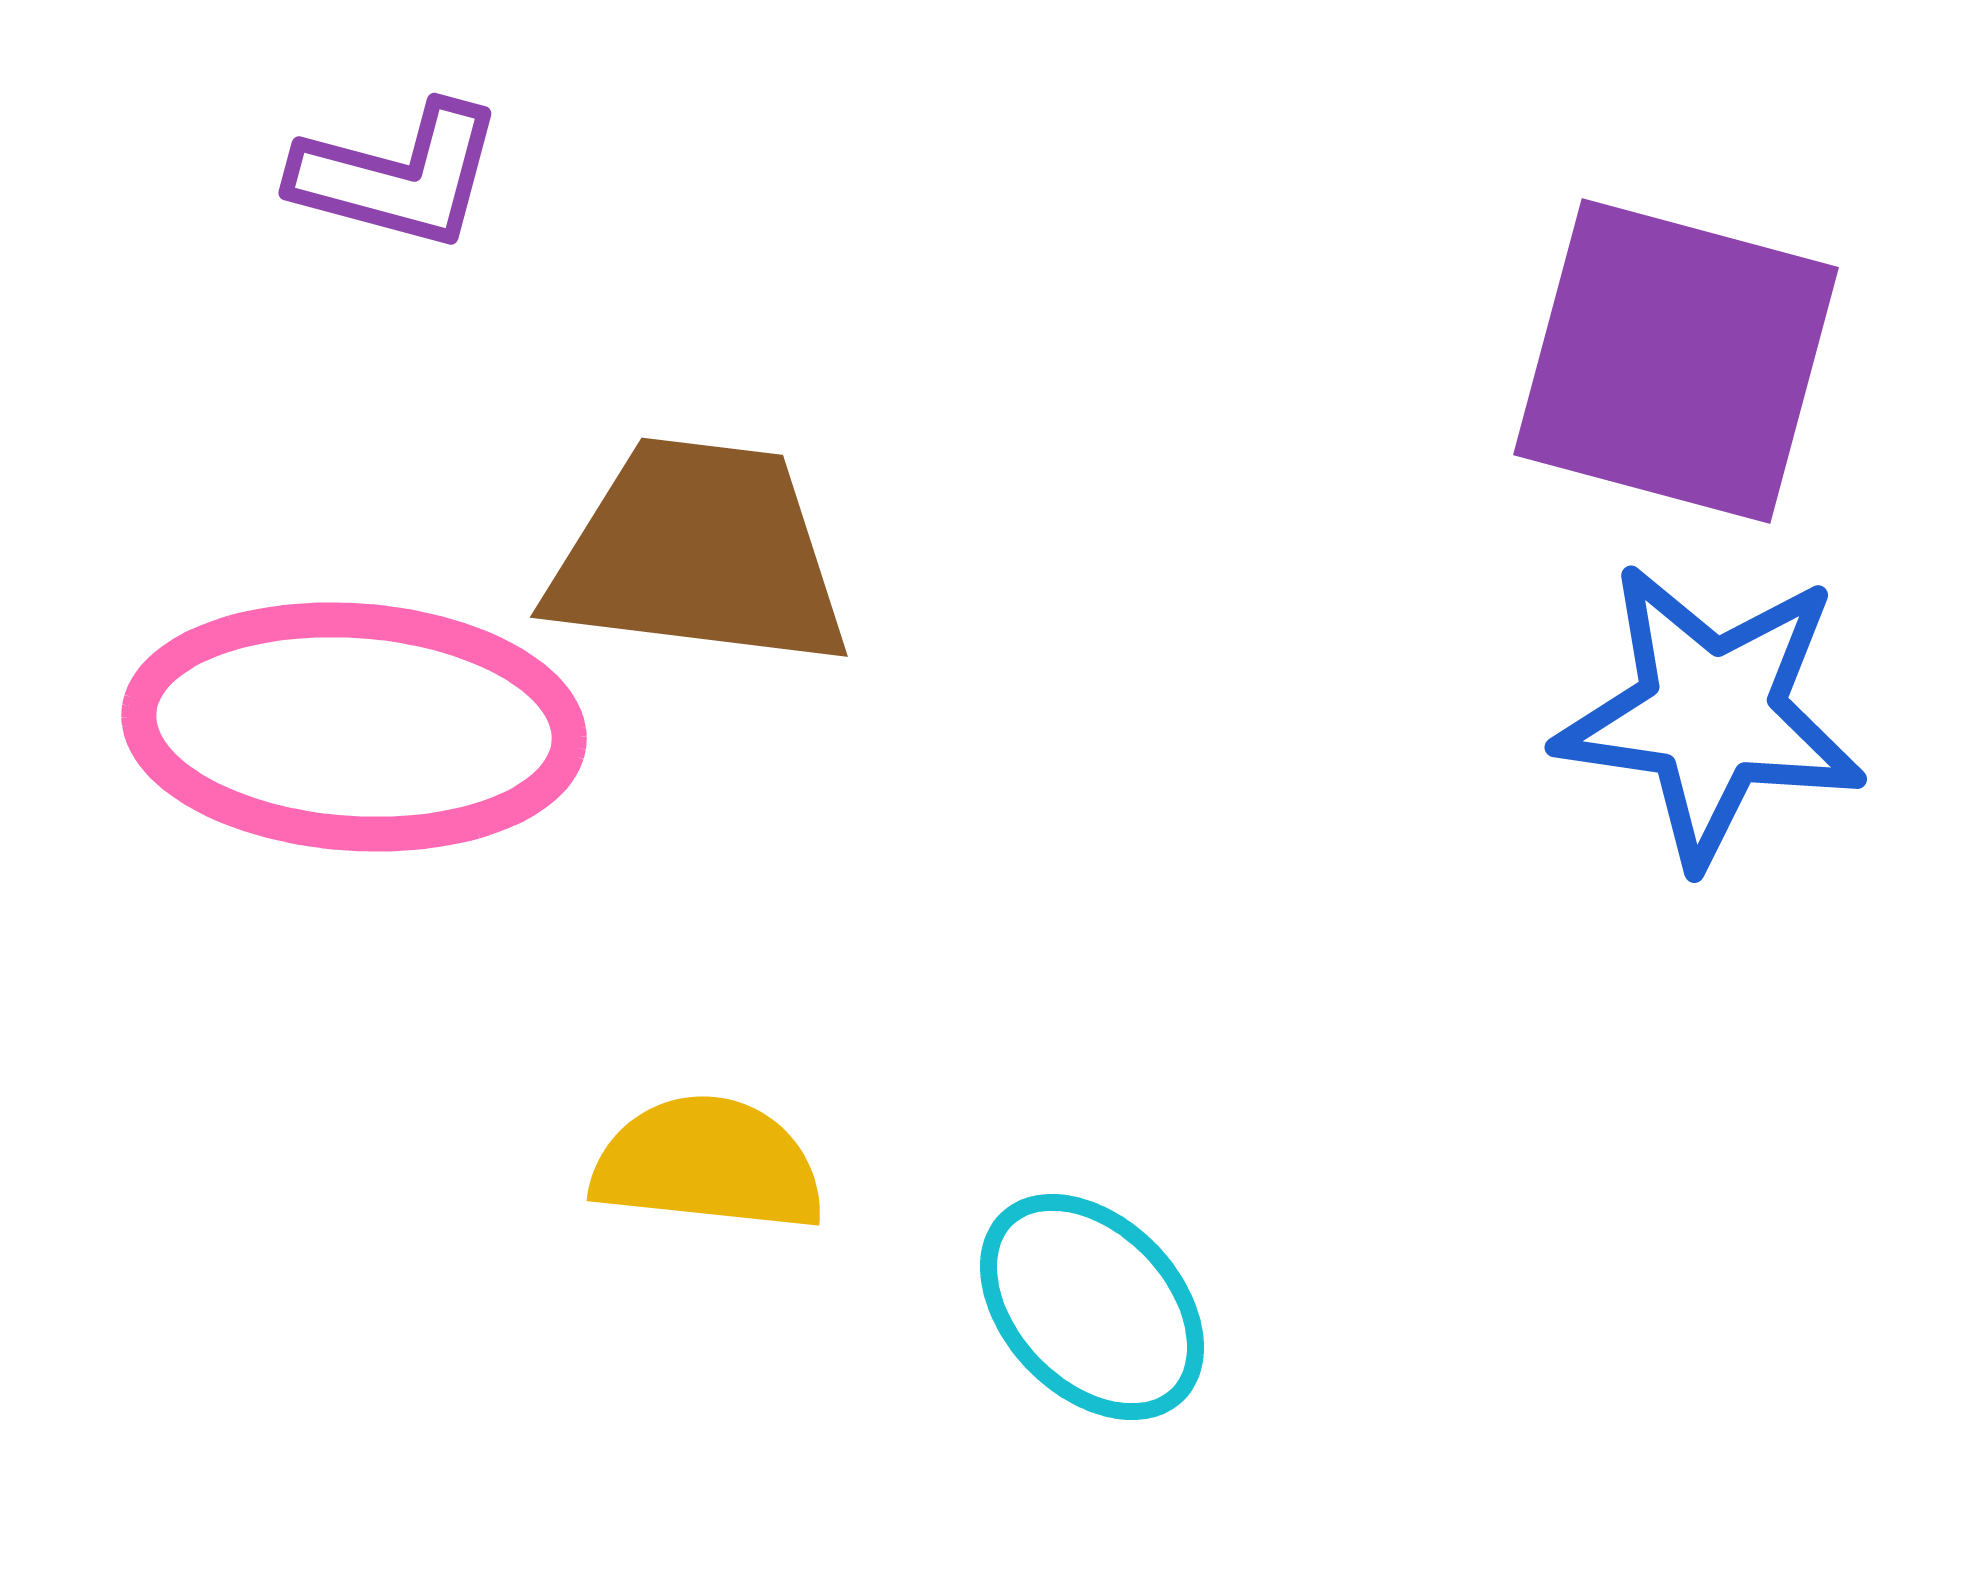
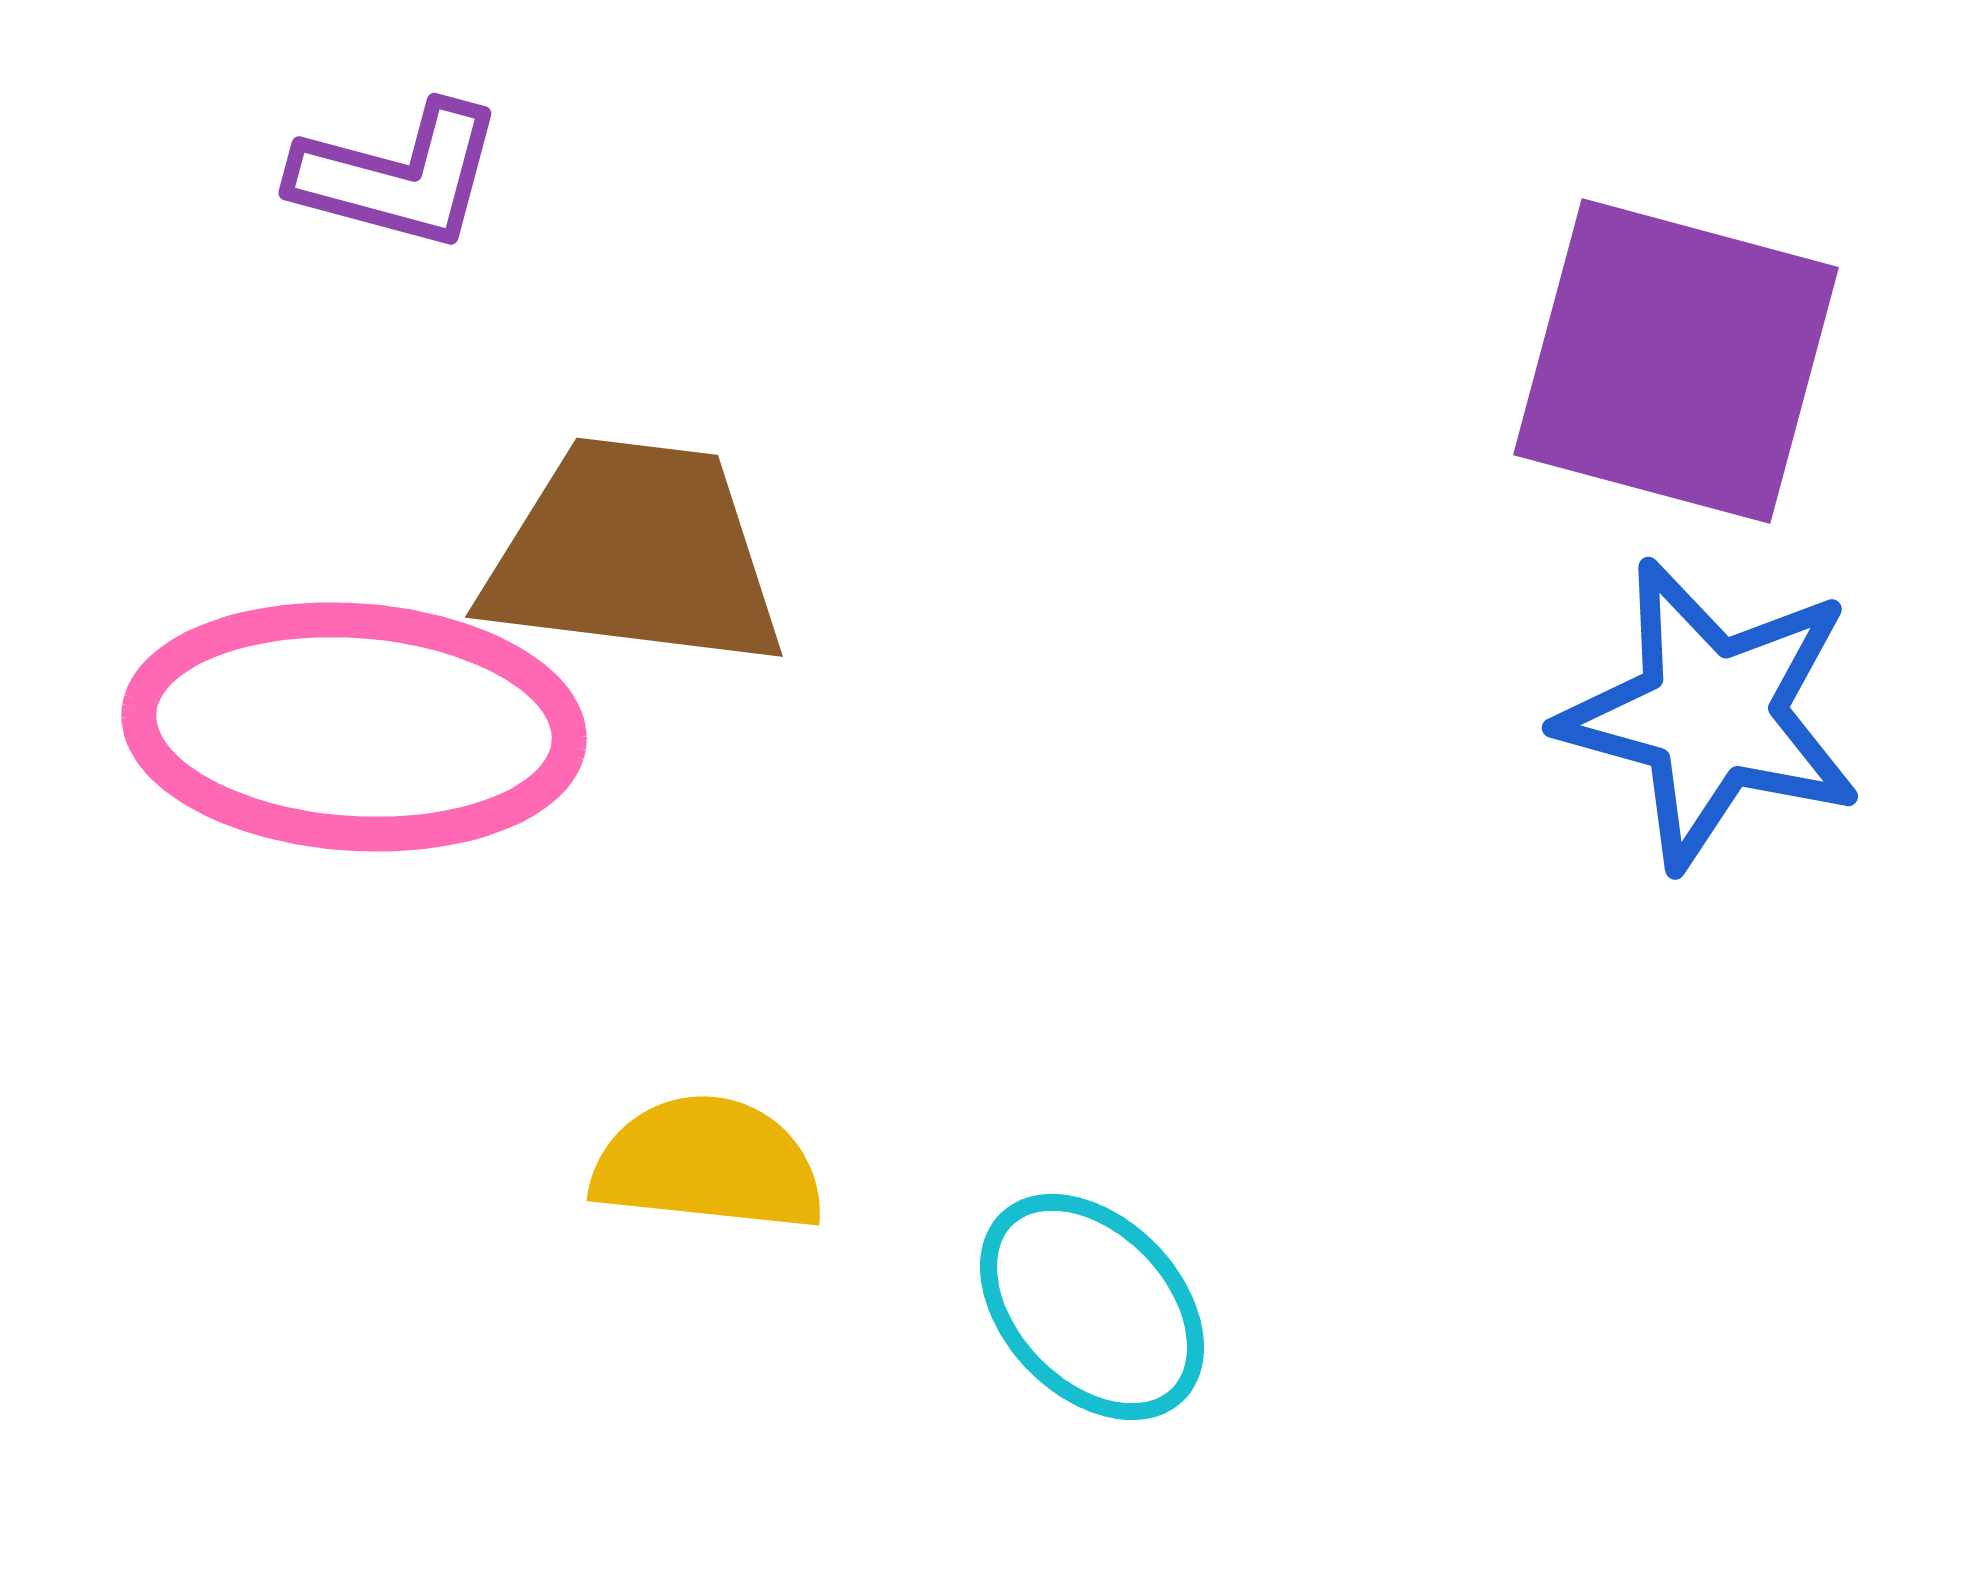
brown trapezoid: moved 65 px left
blue star: rotated 7 degrees clockwise
